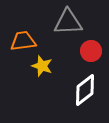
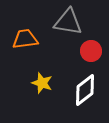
gray triangle: rotated 12 degrees clockwise
orange trapezoid: moved 2 px right, 2 px up
yellow star: moved 17 px down
